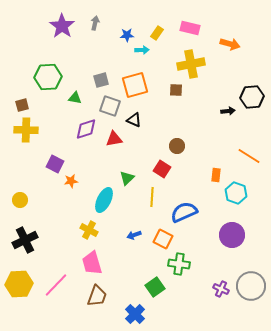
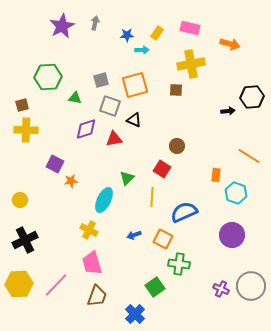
purple star at (62, 26): rotated 10 degrees clockwise
